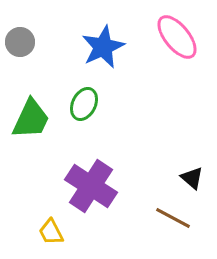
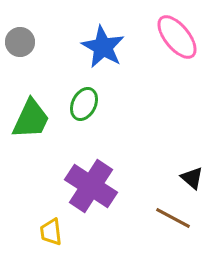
blue star: rotated 18 degrees counterclockwise
yellow trapezoid: rotated 20 degrees clockwise
